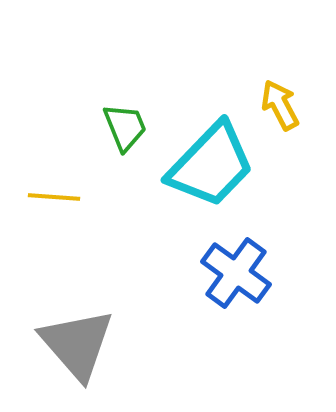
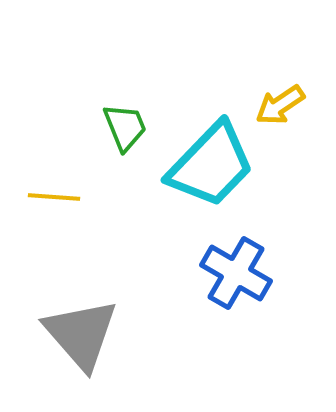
yellow arrow: rotated 96 degrees counterclockwise
blue cross: rotated 6 degrees counterclockwise
gray triangle: moved 4 px right, 10 px up
